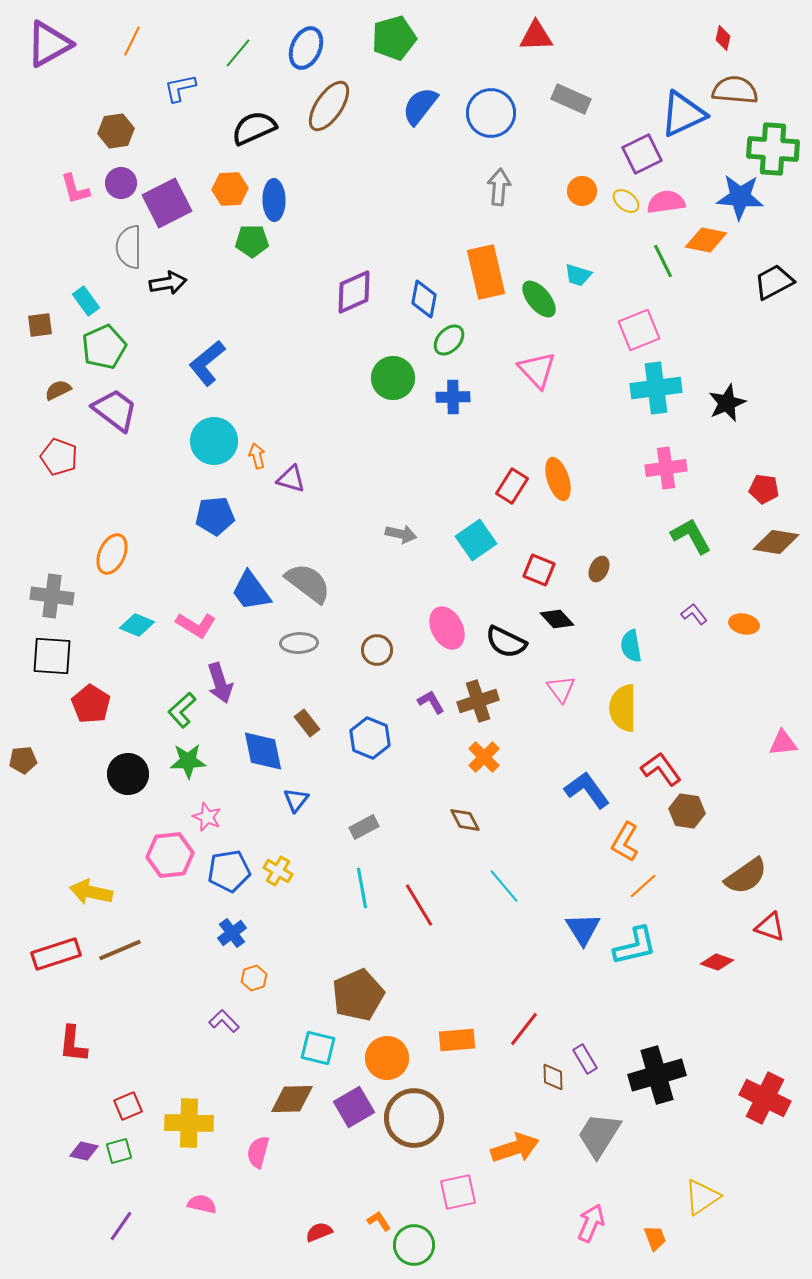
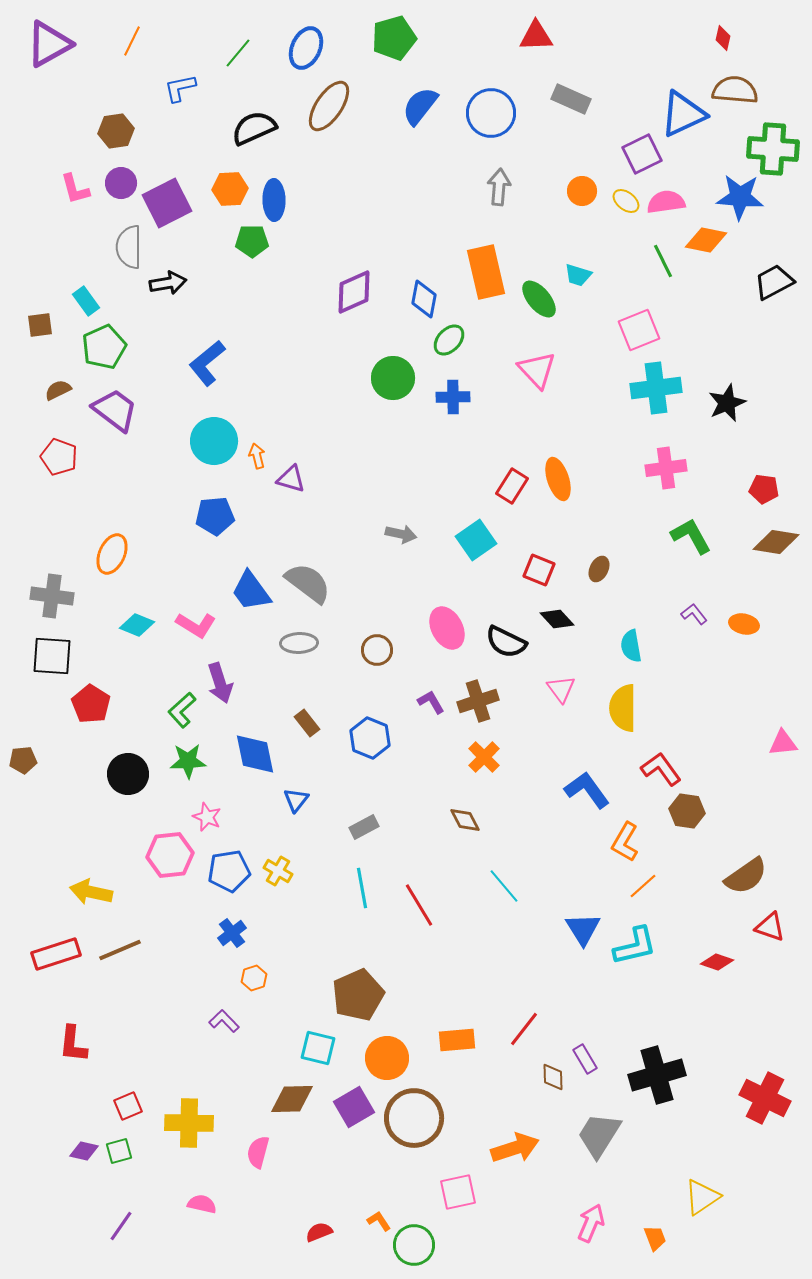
blue diamond at (263, 751): moved 8 px left, 3 px down
